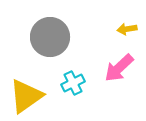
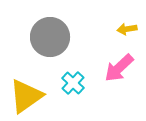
cyan cross: rotated 20 degrees counterclockwise
